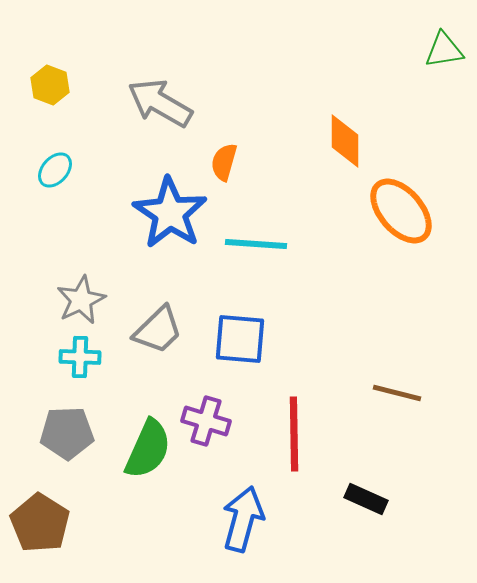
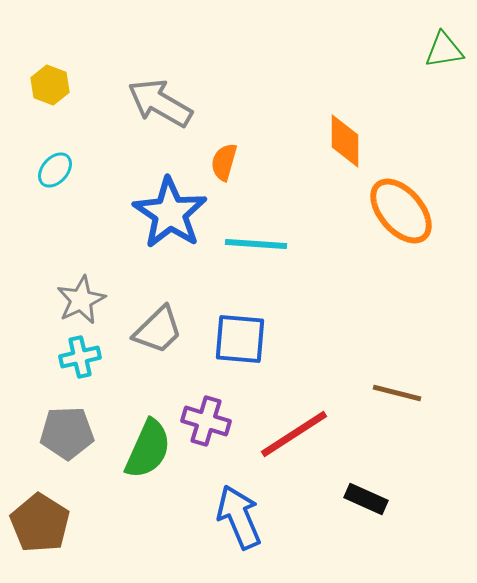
cyan cross: rotated 15 degrees counterclockwise
red line: rotated 58 degrees clockwise
blue arrow: moved 4 px left, 2 px up; rotated 38 degrees counterclockwise
